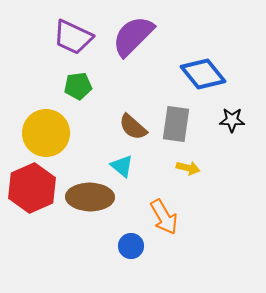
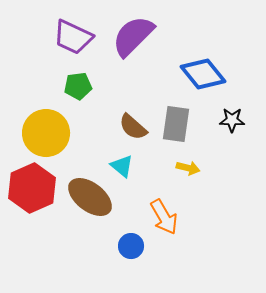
brown ellipse: rotated 36 degrees clockwise
